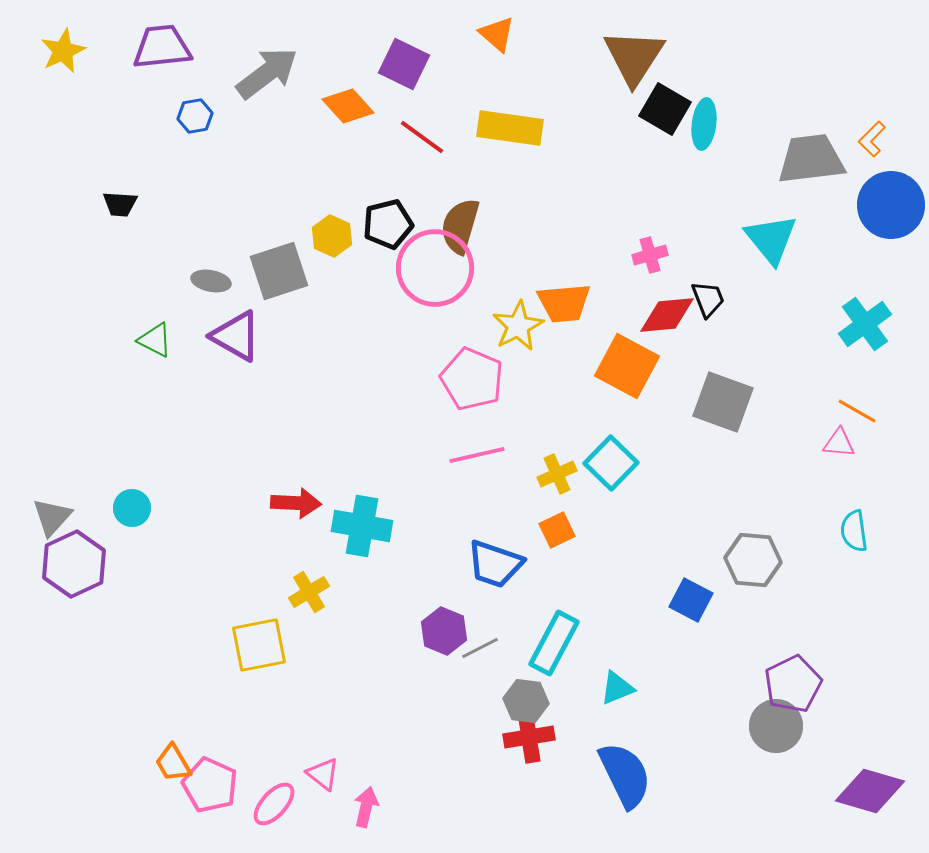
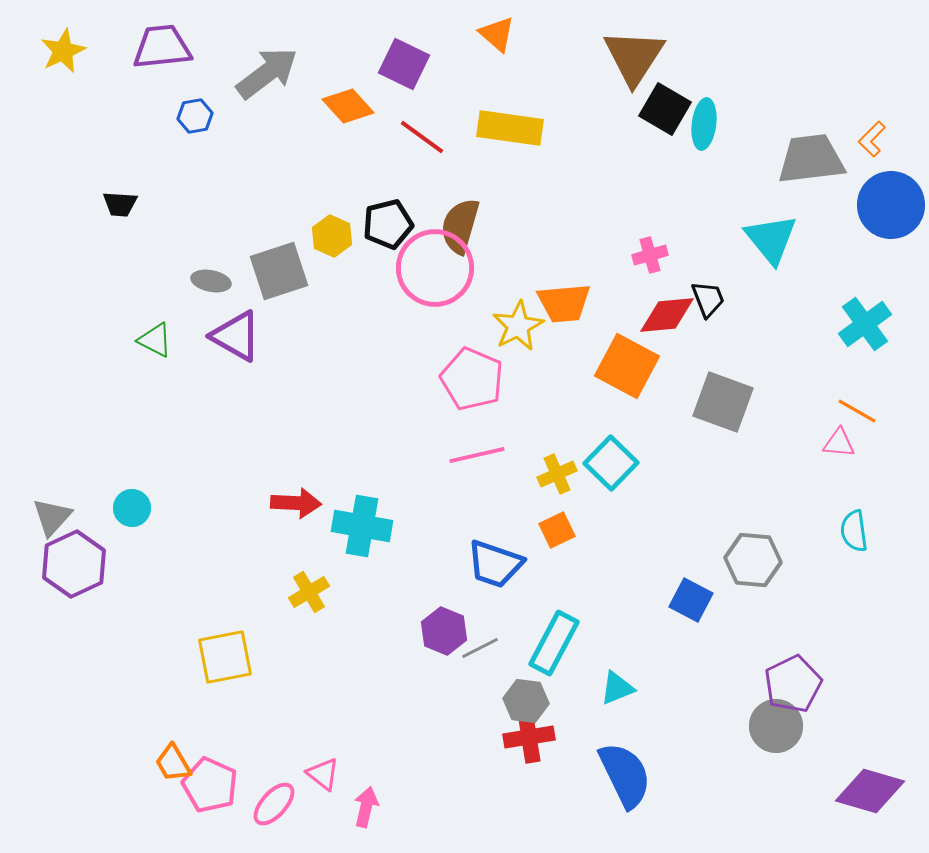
yellow square at (259, 645): moved 34 px left, 12 px down
